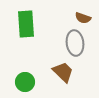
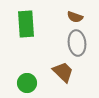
brown semicircle: moved 8 px left, 1 px up
gray ellipse: moved 2 px right
green circle: moved 2 px right, 1 px down
